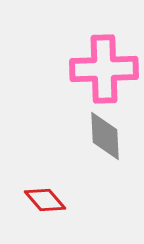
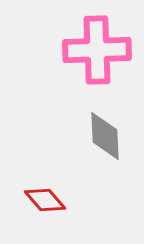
pink cross: moved 7 px left, 19 px up
